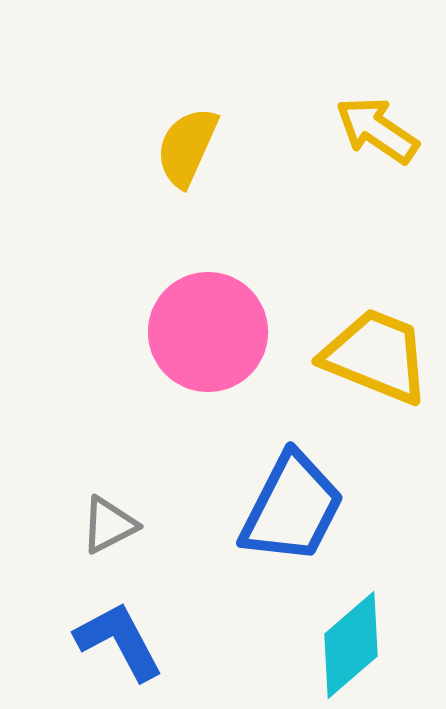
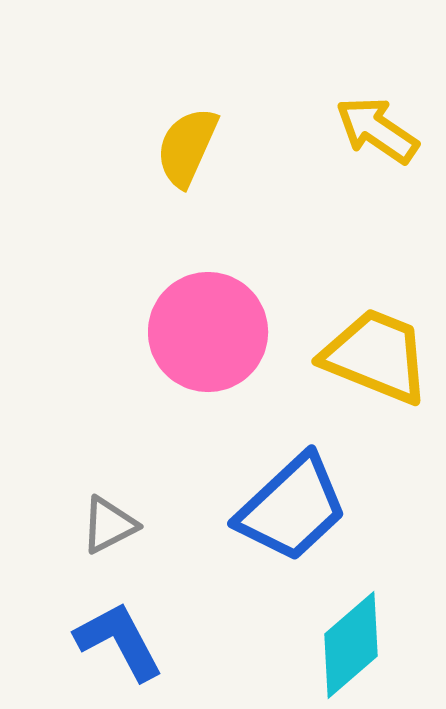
blue trapezoid: rotated 20 degrees clockwise
